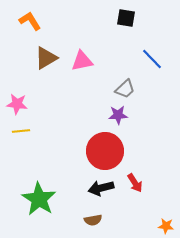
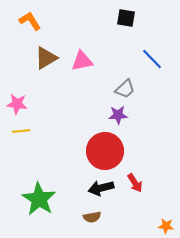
brown semicircle: moved 1 px left, 3 px up
